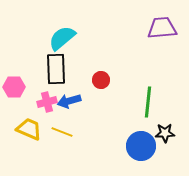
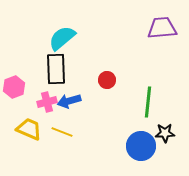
red circle: moved 6 px right
pink hexagon: rotated 20 degrees counterclockwise
